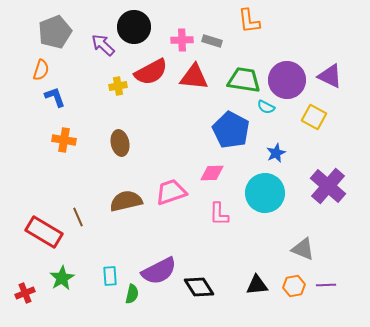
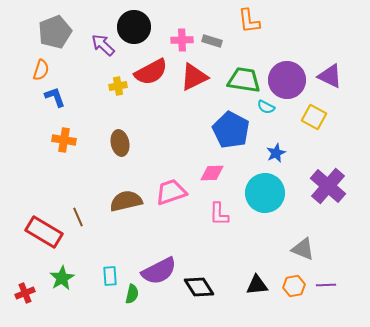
red triangle: rotated 32 degrees counterclockwise
